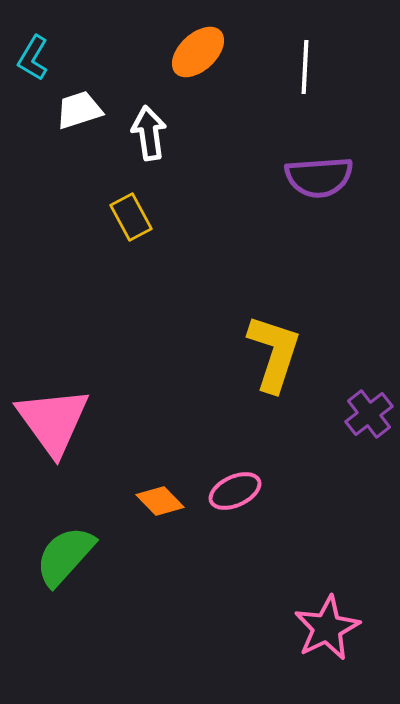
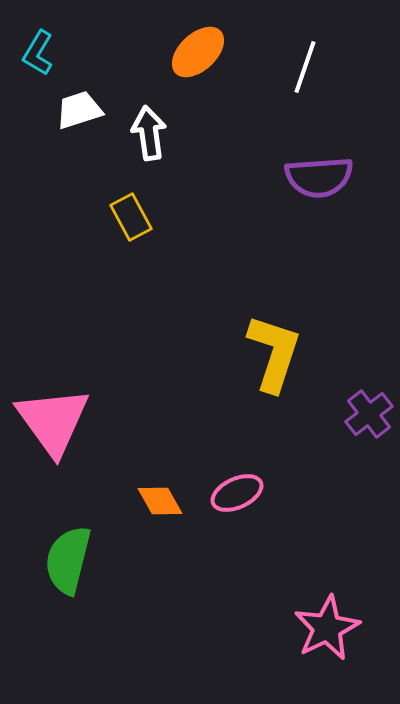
cyan L-shape: moved 5 px right, 5 px up
white line: rotated 16 degrees clockwise
pink ellipse: moved 2 px right, 2 px down
orange diamond: rotated 15 degrees clockwise
green semicircle: moved 3 px right, 4 px down; rotated 28 degrees counterclockwise
